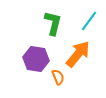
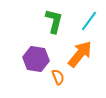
green L-shape: moved 1 px right, 2 px up
orange arrow: moved 2 px right
